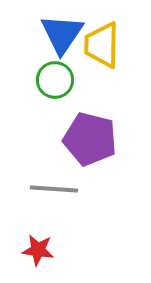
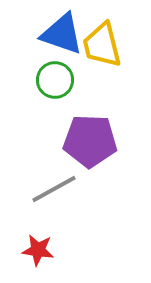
blue triangle: rotated 45 degrees counterclockwise
yellow trapezoid: rotated 15 degrees counterclockwise
purple pentagon: moved 2 px down; rotated 12 degrees counterclockwise
gray line: rotated 33 degrees counterclockwise
